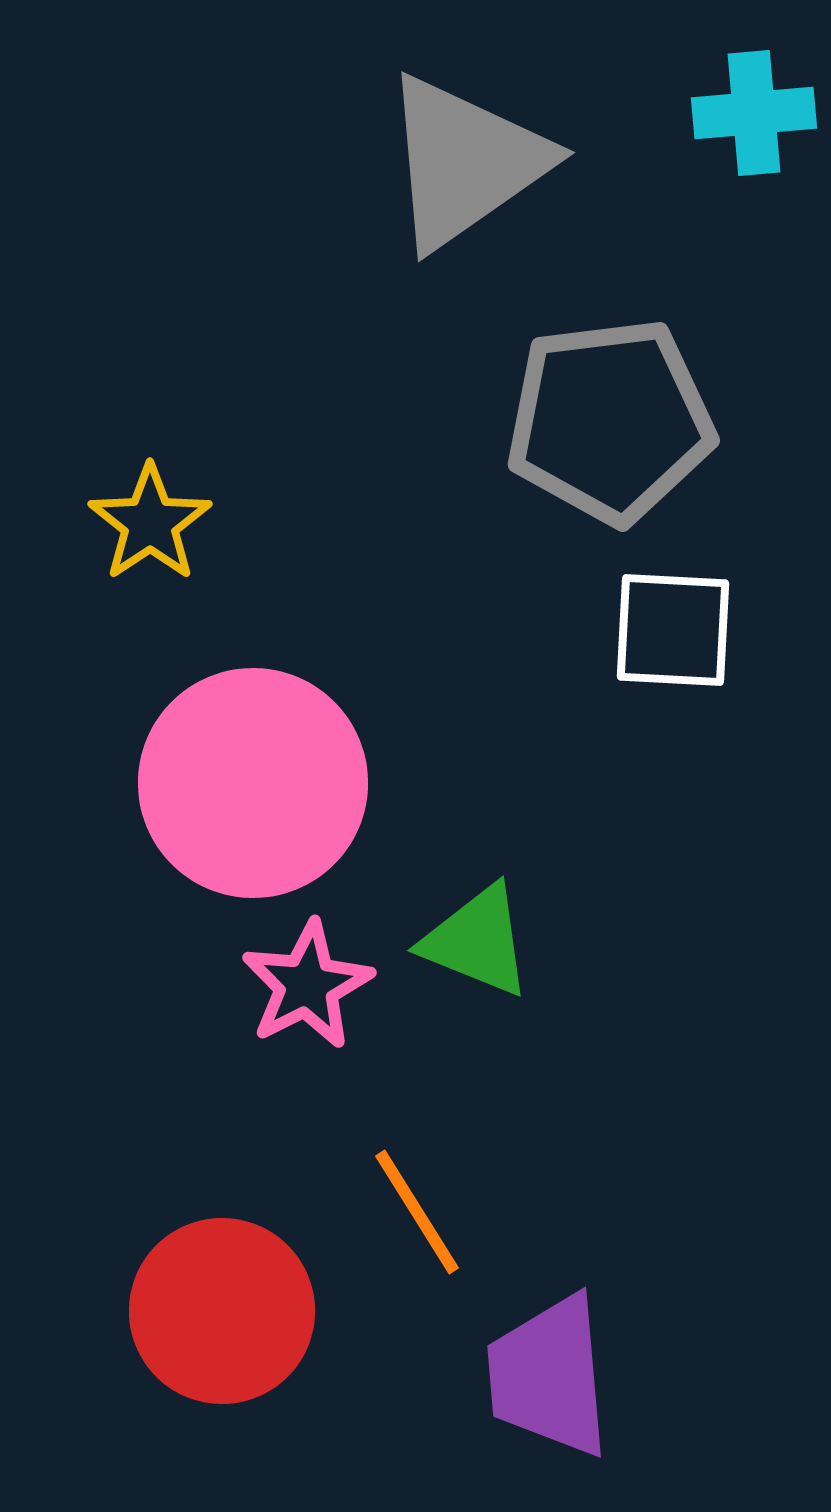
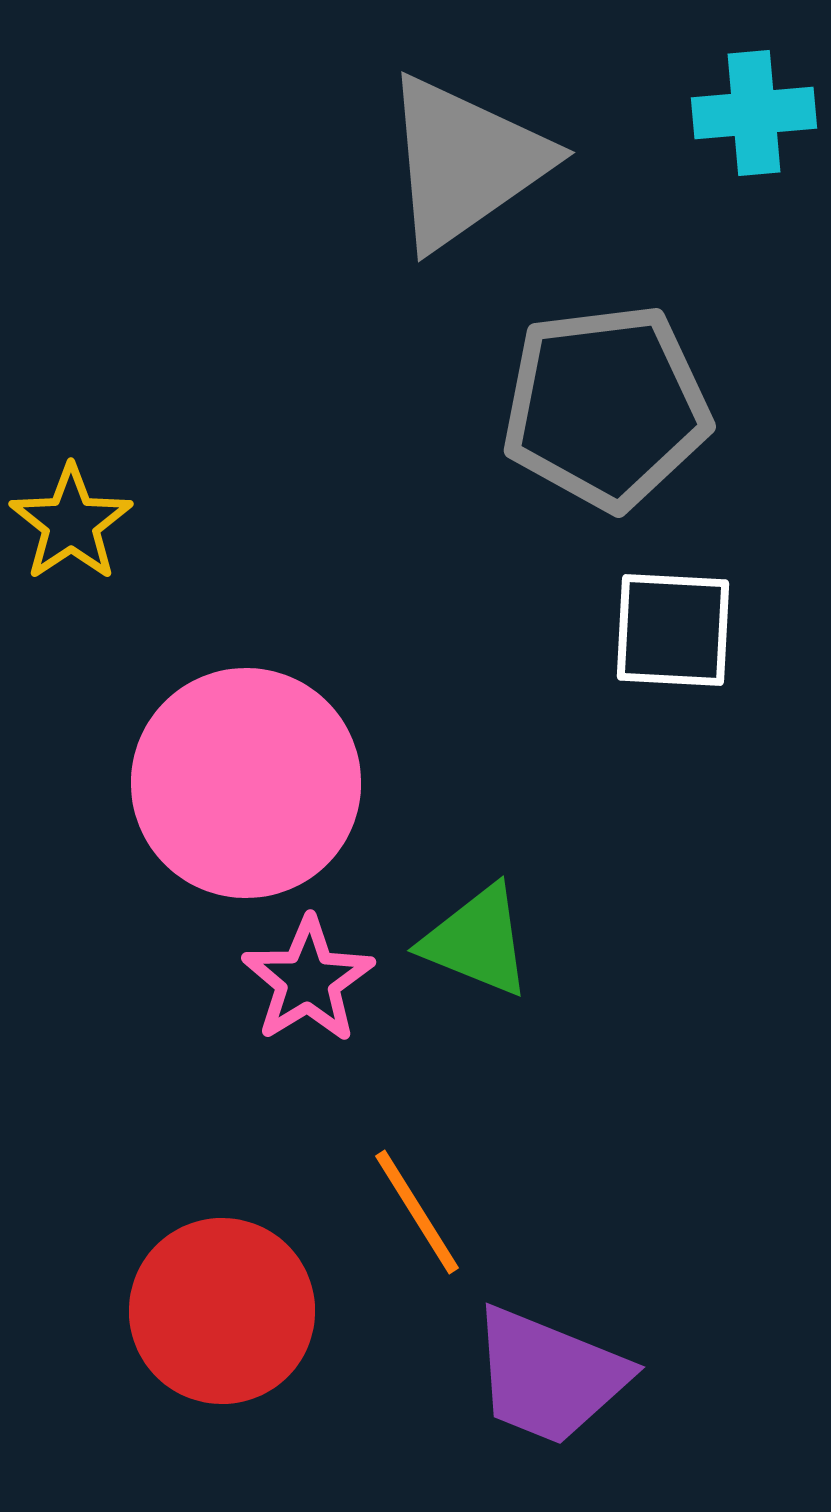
gray pentagon: moved 4 px left, 14 px up
yellow star: moved 79 px left
pink circle: moved 7 px left
pink star: moved 1 px right, 5 px up; rotated 5 degrees counterclockwise
purple trapezoid: rotated 63 degrees counterclockwise
